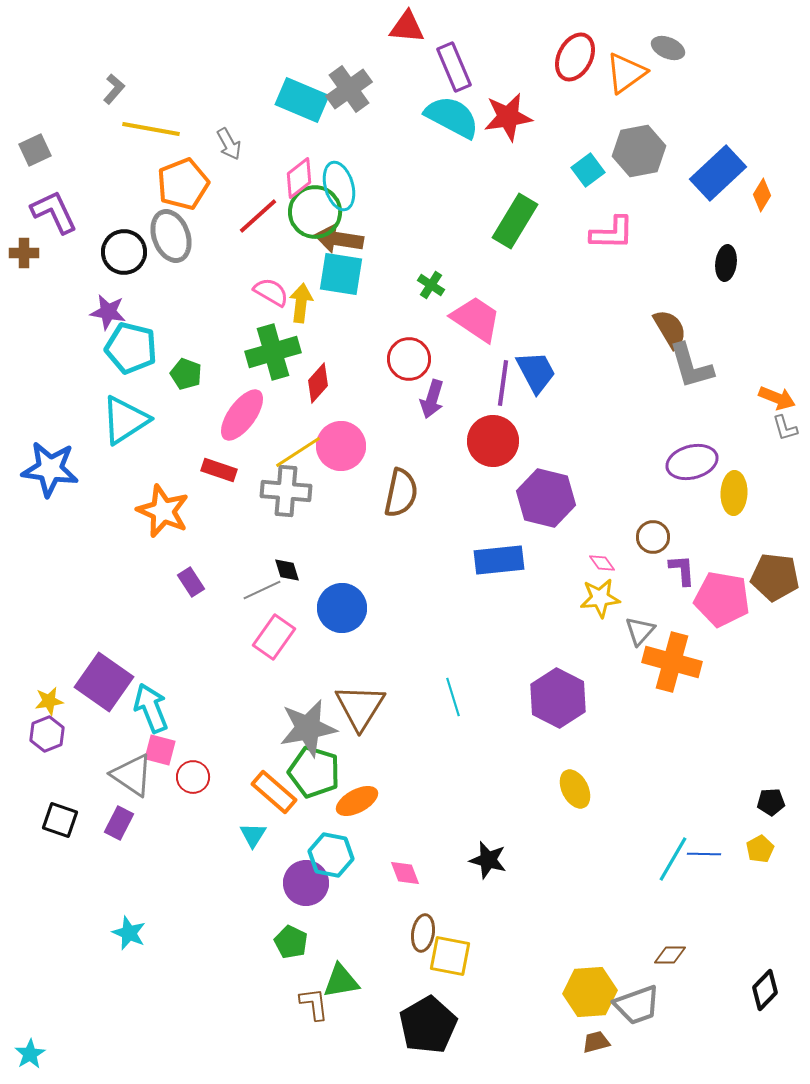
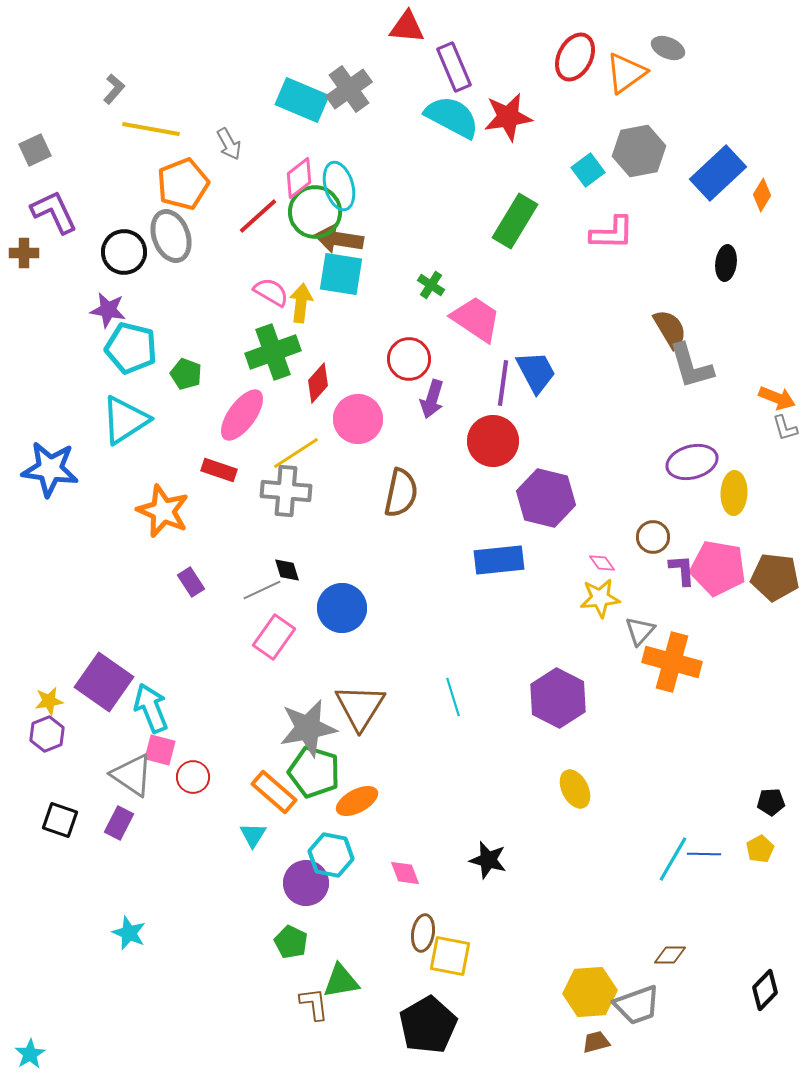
purple star at (108, 312): moved 2 px up
green cross at (273, 352): rotated 4 degrees counterclockwise
pink circle at (341, 446): moved 17 px right, 27 px up
yellow line at (298, 452): moved 2 px left, 1 px down
pink pentagon at (722, 599): moved 4 px left, 31 px up
